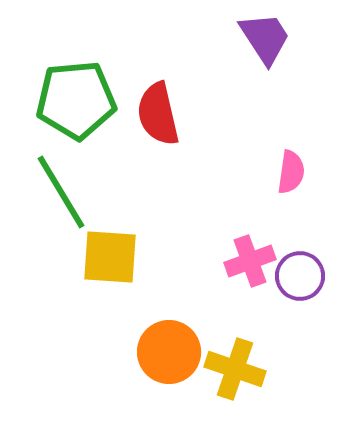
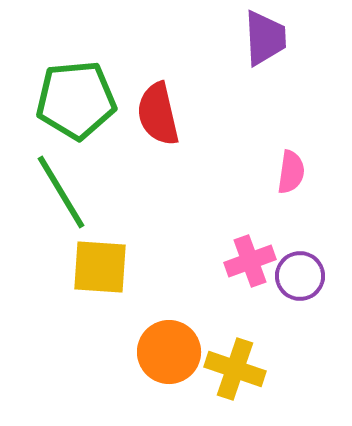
purple trapezoid: rotated 30 degrees clockwise
yellow square: moved 10 px left, 10 px down
